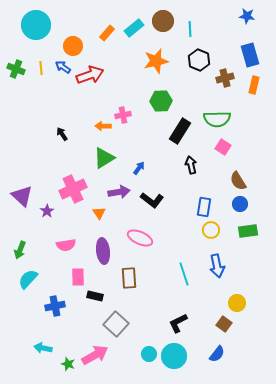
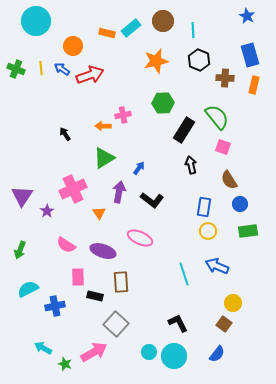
blue star at (247, 16): rotated 21 degrees clockwise
cyan circle at (36, 25): moved 4 px up
cyan rectangle at (134, 28): moved 3 px left
cyan line at (190, 29): moved 3 px right, 1 px down
orange rectangle at (107, 33): rotated 63 degrees clockwise
blue arrow at (63, 67): moved 1 px left, 2 px down
brown cross at (225, 78): rotated 18 degrees clockwise
green hexagon at (161, 101): moved 2 px right, 2 px down
green semicircle at (217, 119): moved 2 px up; rotated 128 degrees counterclockwise
black rectangle at (180, 131): moved 4 px right, 1 px up
black arrow at (62, 134): moved 3 px right
pink square at (223, 147): rotated 14 degrees counterclockwise
brown semicircle at (238, 181): moved 9 px left, 1 px up
purple arrow at (119, 192): rotated 70 degrees counterclockwise
purple triangle at (22, 196): rotated 20 degrees clockwise
yellow circle at (211, 230): moved 3 px left, 1 px down
pink semicircle at (66, 245): rotated 42 degrees clockwise
purple ellipse at (103, 251): rotated 65 degrees counterclockwise
blue arrow at (217, 266): rotated 125 degrees clockwise
brown rectangle at (129, 278): moved 8 px left, 4 px down
cyan semicircle at (28, 279): moved 10 px down; rotated 20 degrees clockwise
yellow circle at (237, 303): moved 4 px left
black L-shape at (178, 323): rotated 90 degrees clockwise
cyan arrow at (43, 348): rotated 18 degrees clockwise
cyan circle at (149, 354): moved 2 px up
pink arrow at (95, 355): moved 1 px left, 3 px up
green star at (68, 364): moved 3 px left
